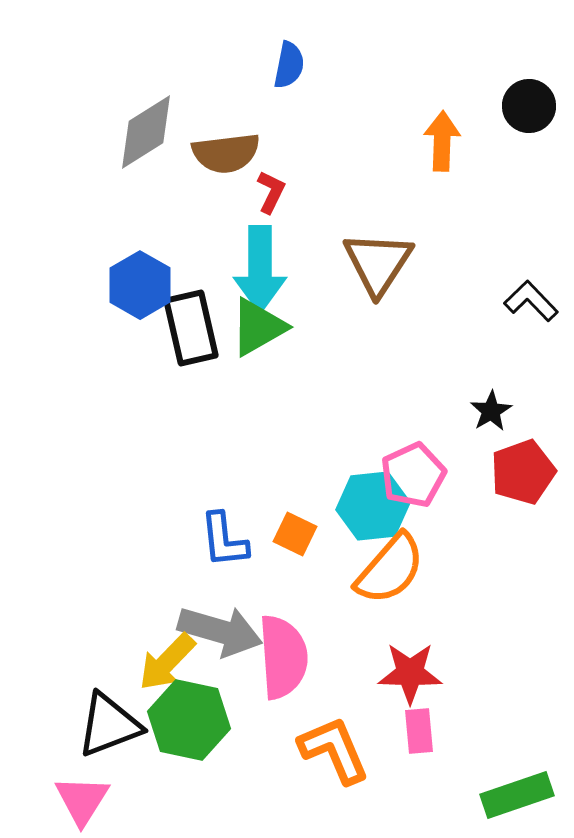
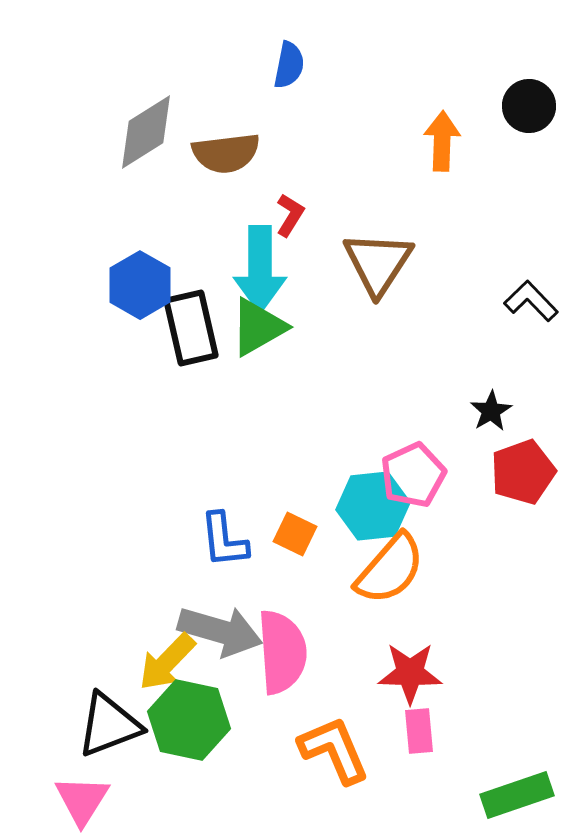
red L-shape: moved 19 px right, 23 px down; rotated 6 degrees clockwise
pink semicircle: moved 1 px left, 5 px up
